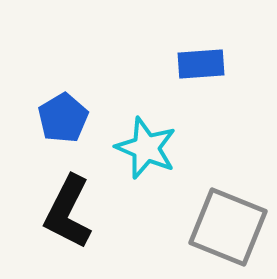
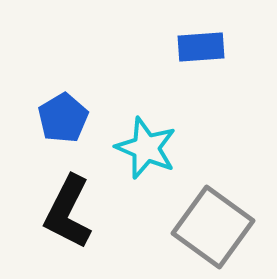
blue rectangle: moved 17 px up
gray square: moved 15 px left; rotated 14 degrees clockwise
